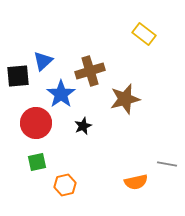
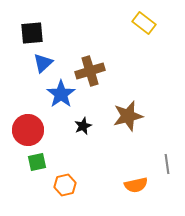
yellow rectangle: moved 11 px up
blue triangle: moved 2 px down
black square: moved 14 px right, 43 px up
brown star: moved 3 px right, 17 px down
red circle: moved 8 px left, 7 px down
gray line: rotated 72 degrees clockwise
orange semicircle: moved 3 px down
